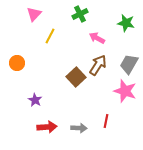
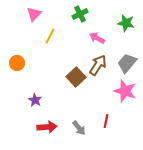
gray trapezoid: moved 2 px left, 1 px up; rotated 10 degrees clockwise
gray arrow: rotated 49 degrees clockwise
